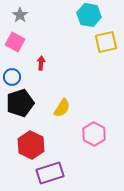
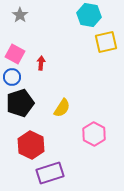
pink square: moved 12 px down
